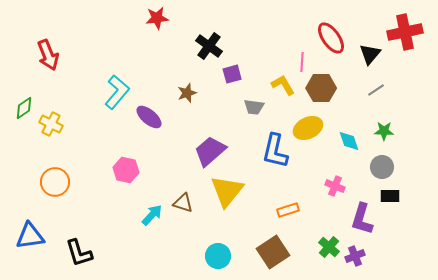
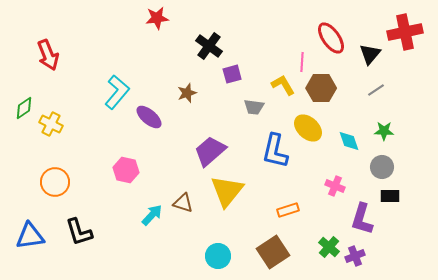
yellow ellipse: rotated 68 degrees clockwise
black L-shape: moved 21 px up
